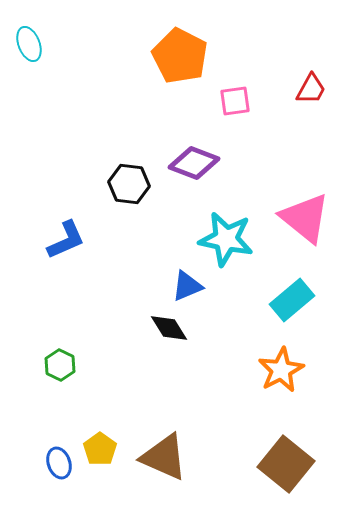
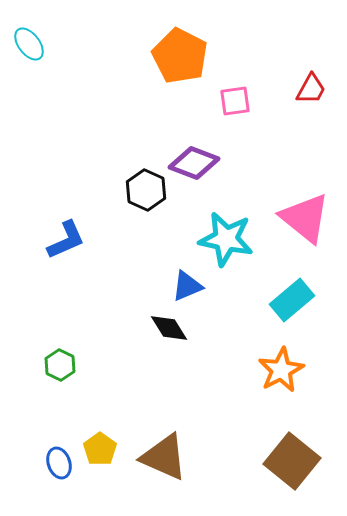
cyan ellipse: rotated 16 degrees counterclockwise
black hexagon: moved 17 px right, 6 px down; rotated 18 degrees clockwise
brown square: moved 6 px right, 3 px up
